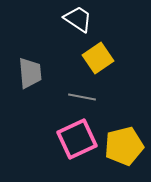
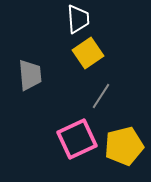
white trapezoid: rotated 52 degrees clockwise
yellow square: moved 10 px left, 5 px up
gray trapezoid: moved 2 px down
gray line: moved 19 px right, 1 px up; rotated 68 degrees counterclockwise
